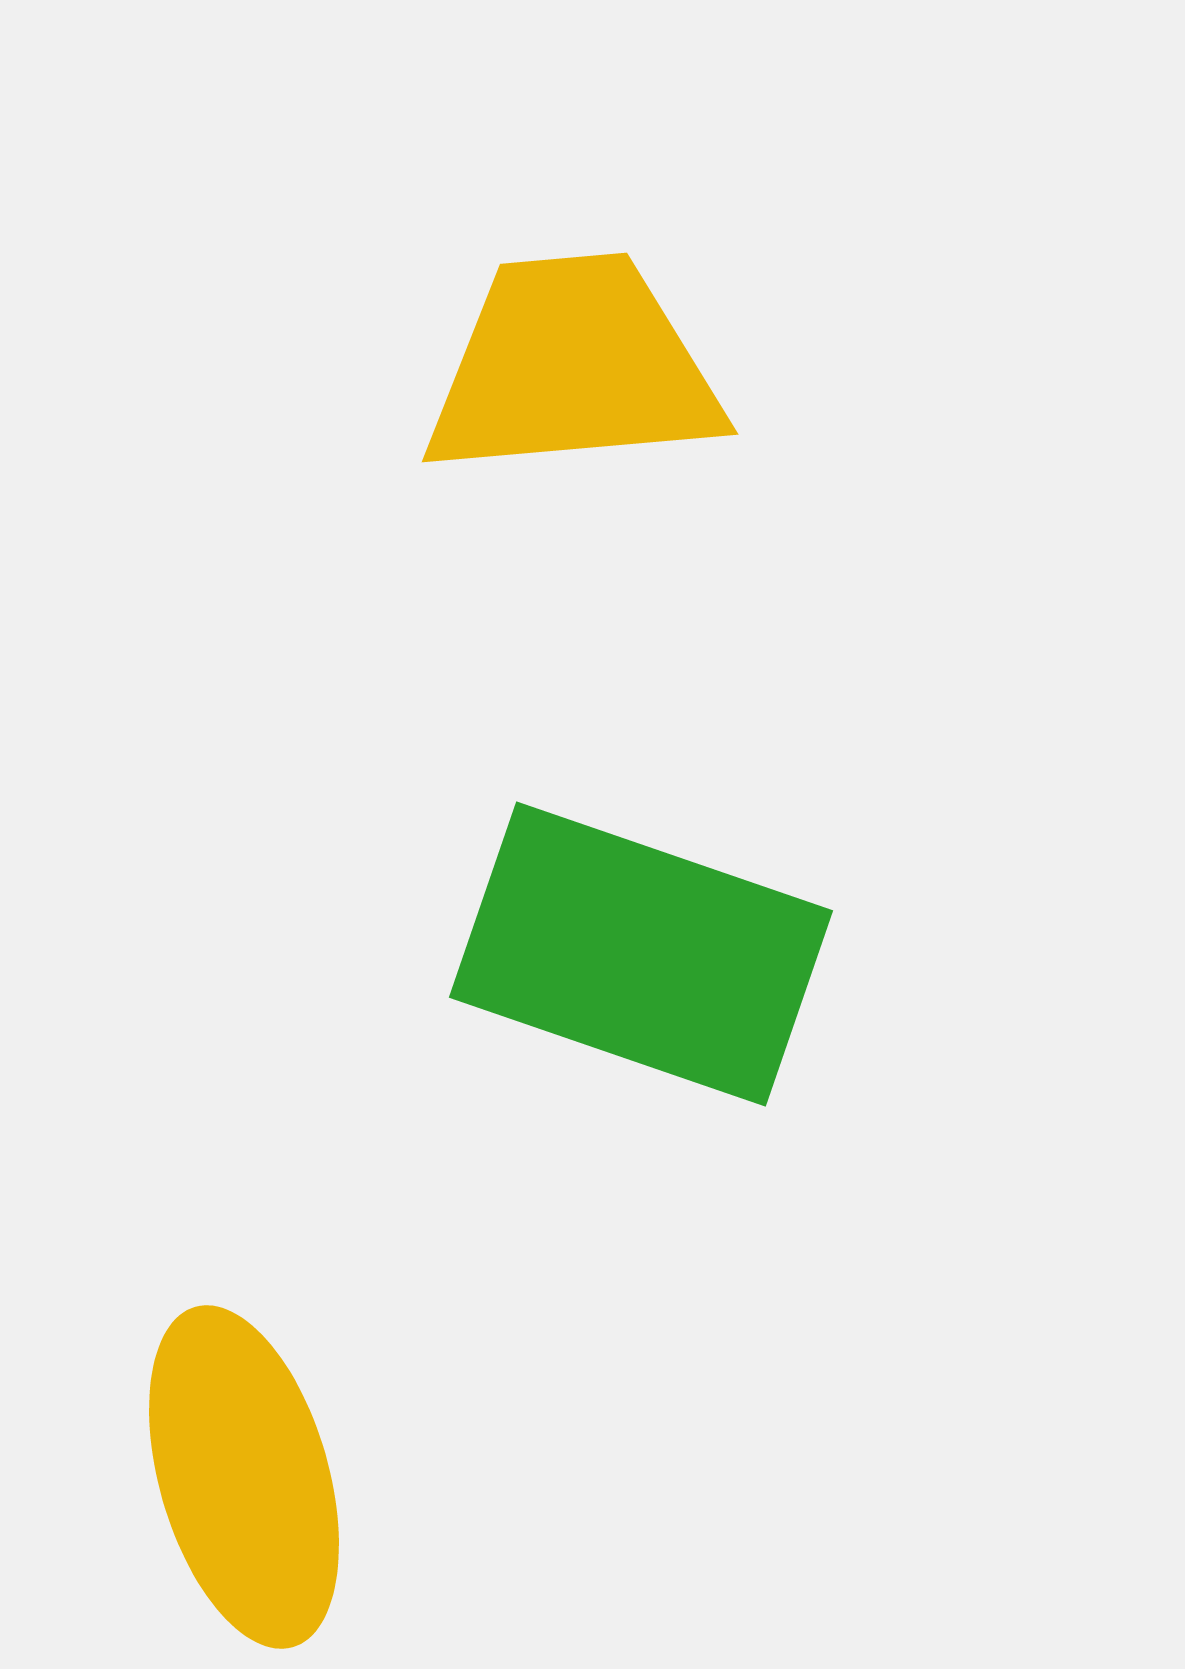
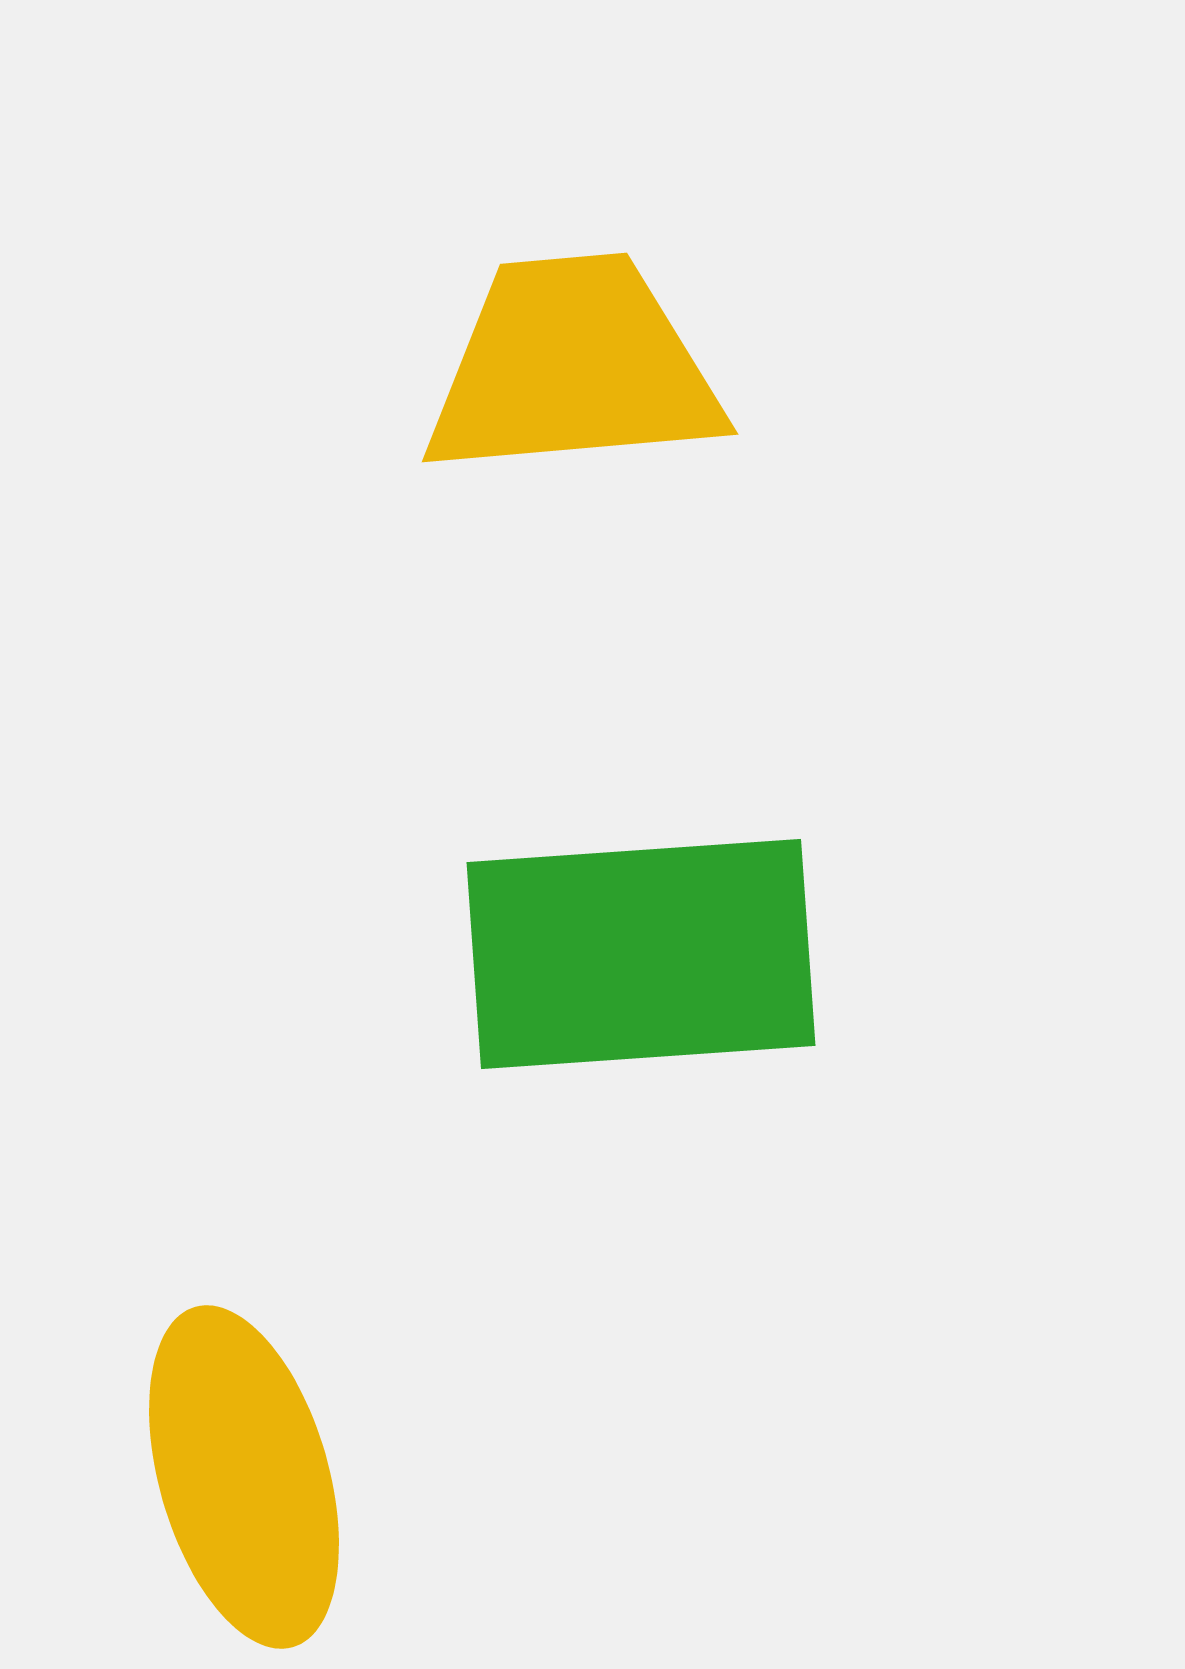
green rectangle: rotated 23 degrees counterclockwise
